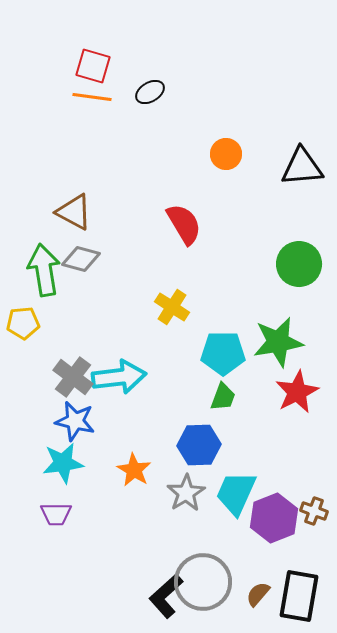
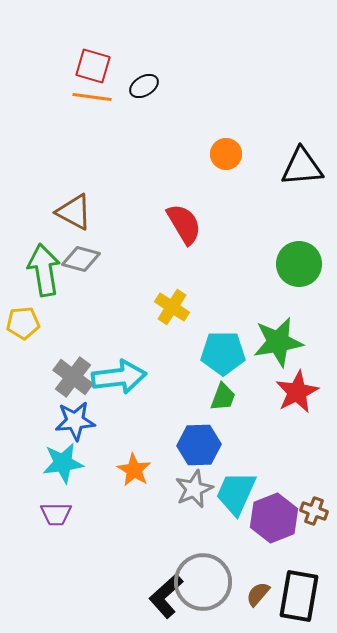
black ellipse: moved 6 px left, 6 px up
blue star: rotated 18 degrees counterclockwise
gray star: moved 8 px right, 4 px up; rotated 9 degrees clockwise
